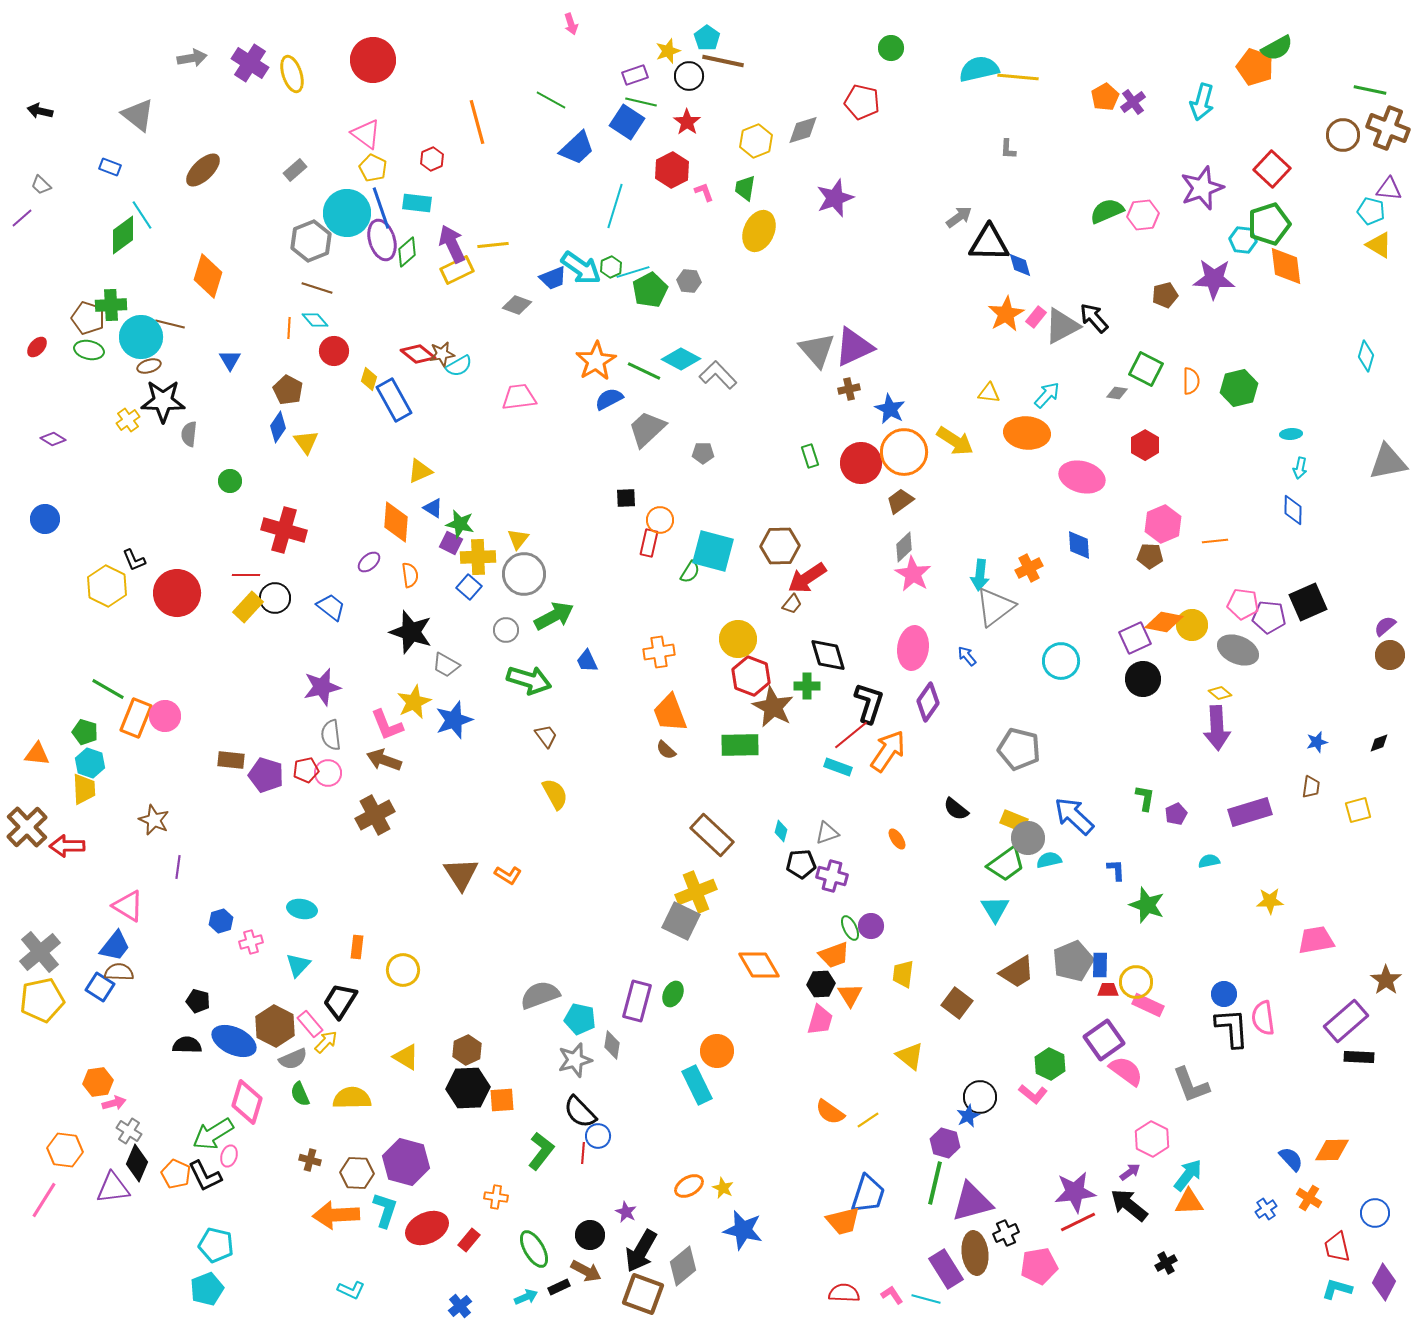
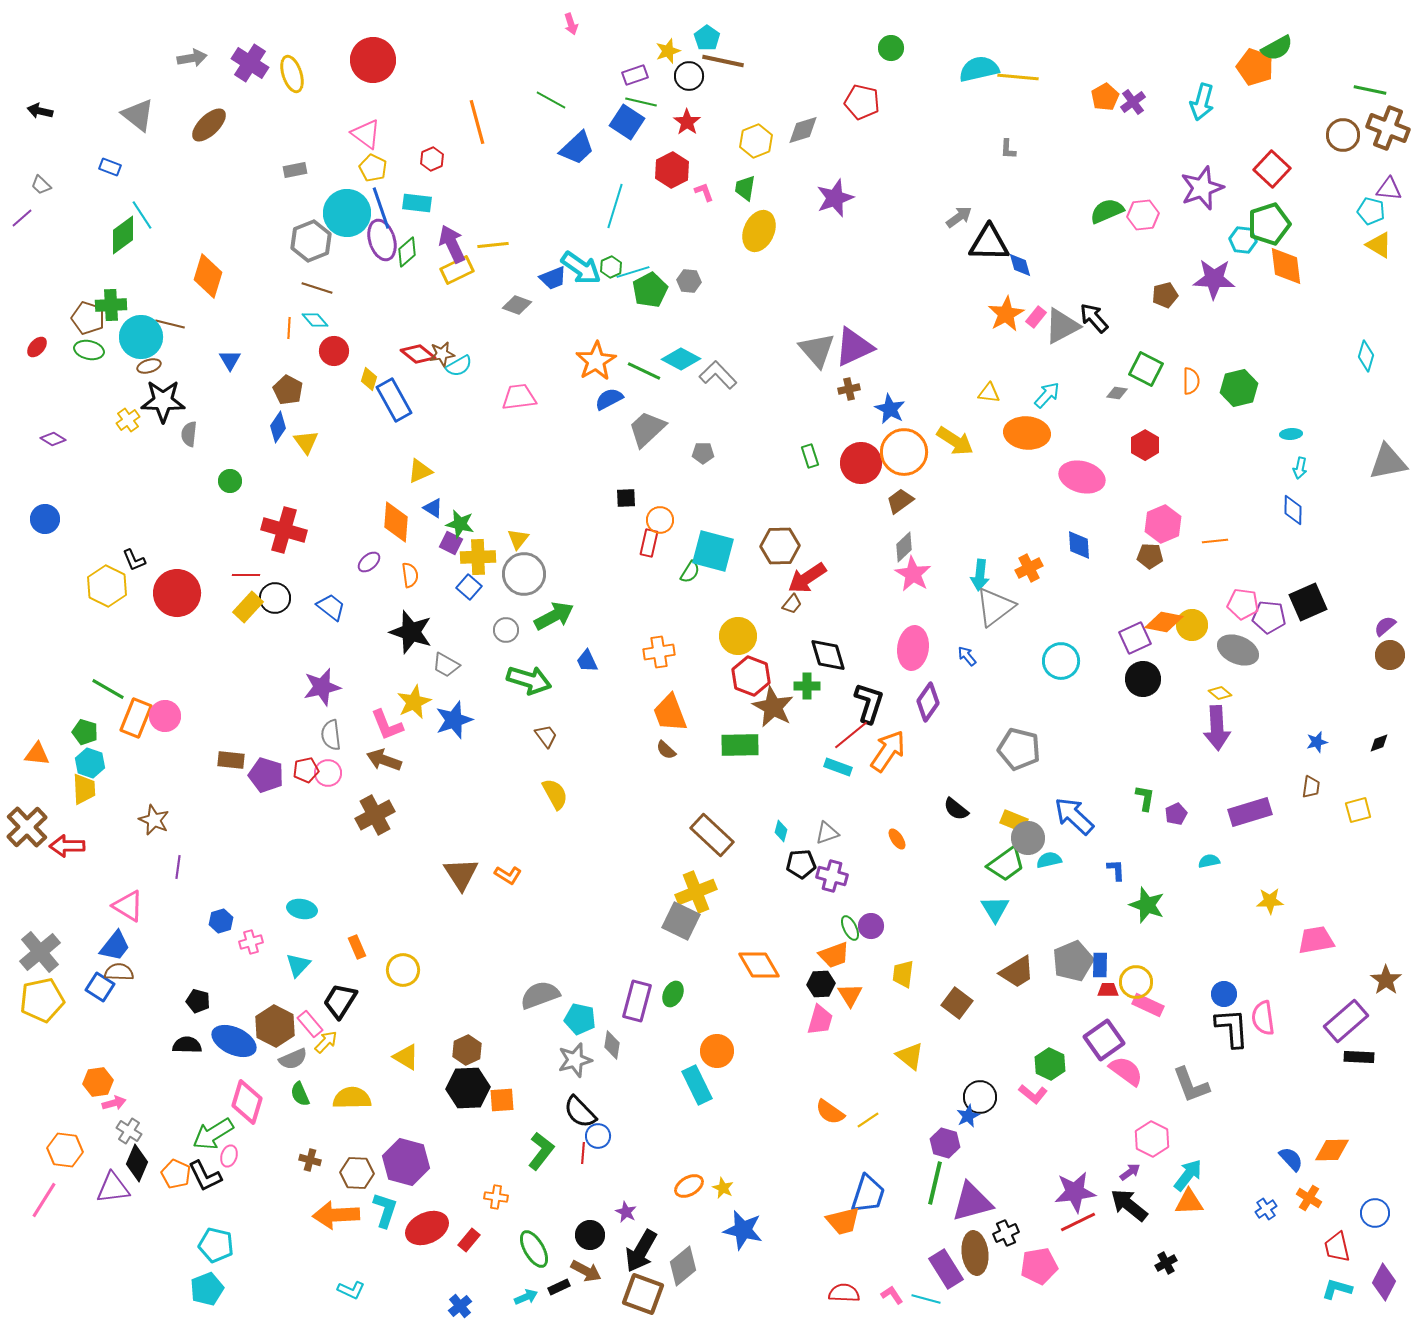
brown ellipse at (203, 170): moved 6 px right, 45 px up
gray rectangle at (295, 170): rotated 30 degrees clockwise
yellow circle at (738, 639): moved 3 px up
orange rectangle at (357, 947): rotated 30 degrees counterclockwise
